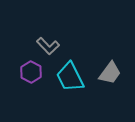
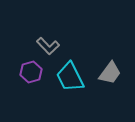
purple hexagon: rotated 15 degrees clockwise
